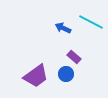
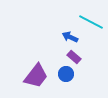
blue arrow: moved 7 px right, 9 px down
purple trapezoid: rotated 16 degrees counterclockwise
